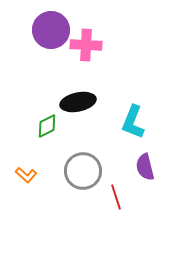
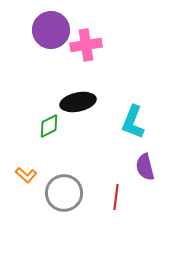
pink cross: rotated 12 degrees counterclockwise
green diamond: moved 2 px right
gray circle: moved 19 px left, 22 px down
red line: rotated 25 degrees clockwise
